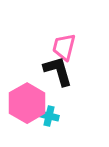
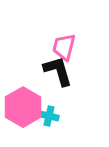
pink hexagon: moved 4 px left, 4 px down
